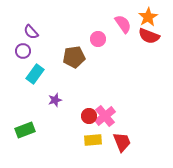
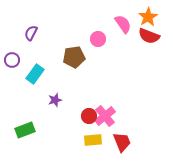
purple semicircle: moved 1 px down; rotated 70 degrees clockwise
purple circle: moved 11 px left, 9 px down
